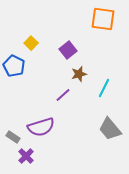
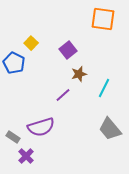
blue pentagon: moved 3 px up
